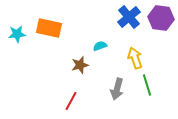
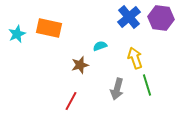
cyan star: rotated 18 degrees counterclockwise
